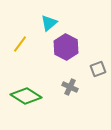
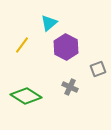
yellow line: moved 2 px right, 1 px down
